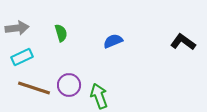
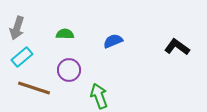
gray arrow: rotated 115 degrees clockwise
green semicircle: moved 4 px right, 1 px down; rotated 72 degrees counterclockwise
black L-shape: moved 6 px left, 5 px down
cyan rectangle: rotated 15 degrees counterclockwise
purple circle: moved 15 px up
